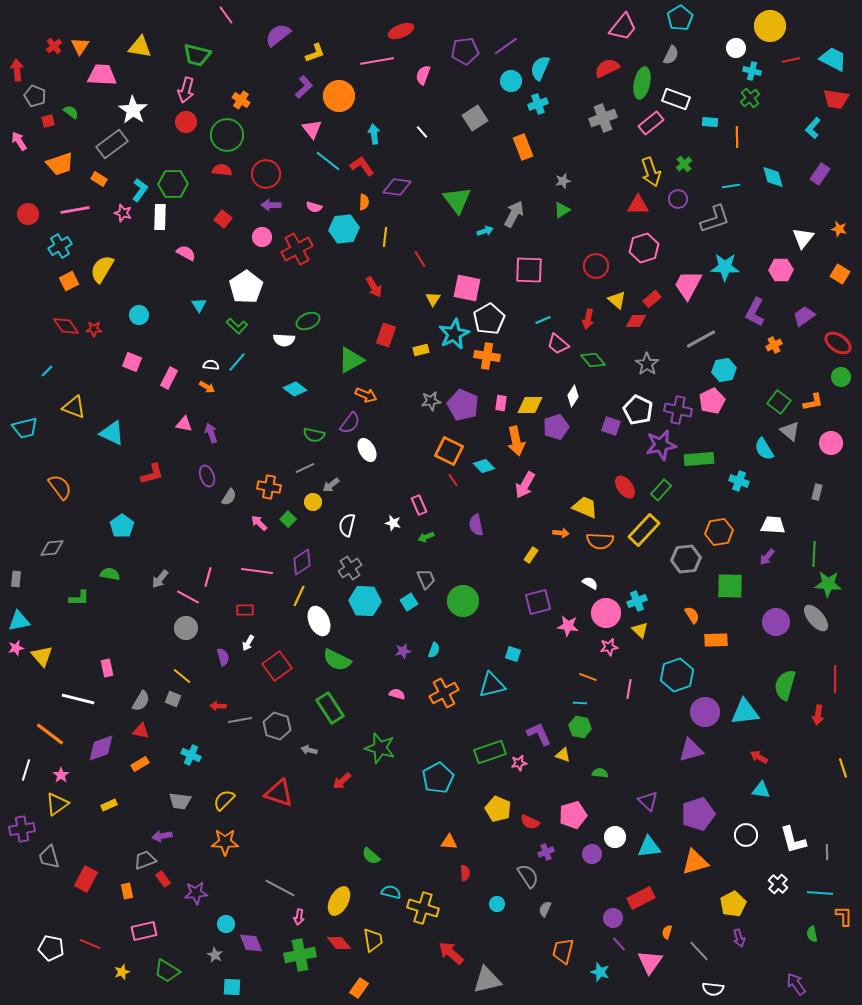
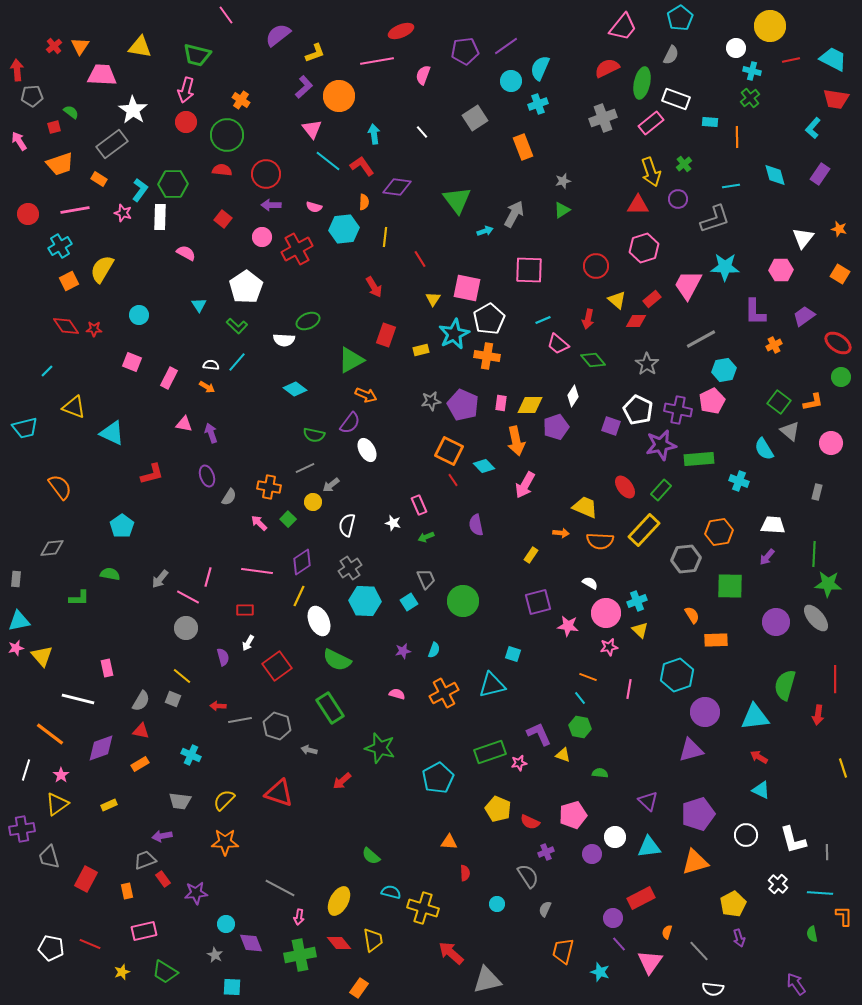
gray pentagon at (35, 96): moved 3 px left; rotated 25 degrees counterclockwise
red square at (48, 121): moved 6 px right, 6 px down
cyan diamond at (773, 177): moved 2 px right, 2 px up
purple L-shape at (755, 312): rotated 28 degrees counterclockwise
cyan line at (580, 703): moved 5 px up; rotated 48 degrees clockwise
cyan triangle at (745, 712): moved 10 px right, 5 px down
cyan triangle at (761, 790): rotated 18 degrees clockwise
green trapezoid at (167, 971): moved 2 px left, 1 px down
